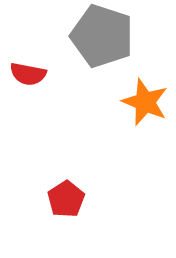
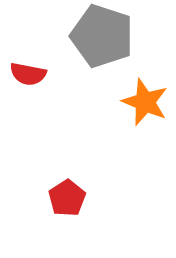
red pentagon: moved 1 px right, 1 px up
